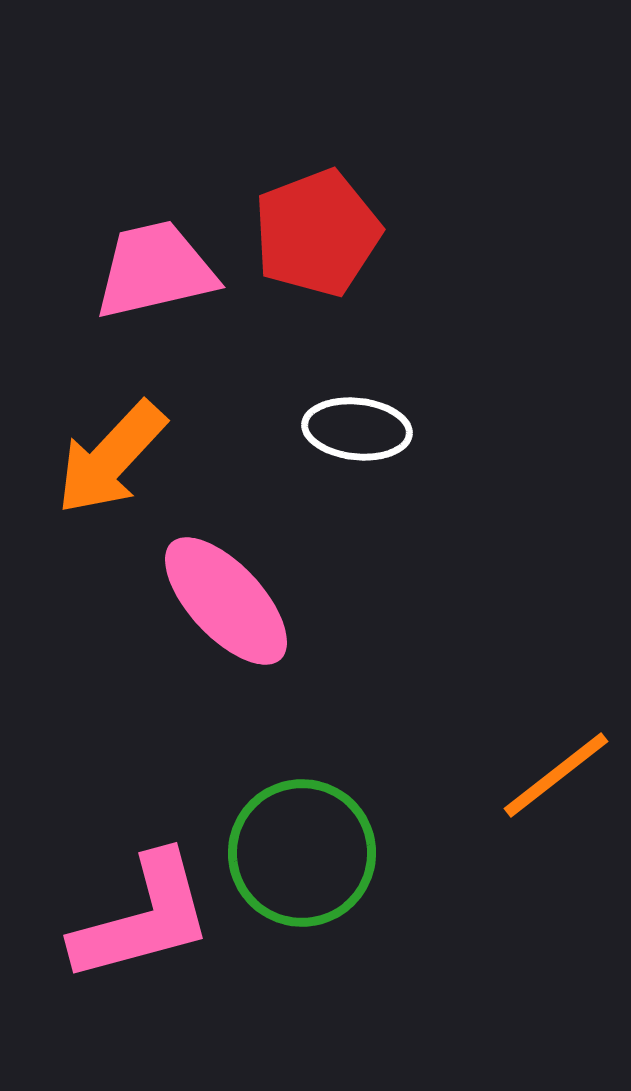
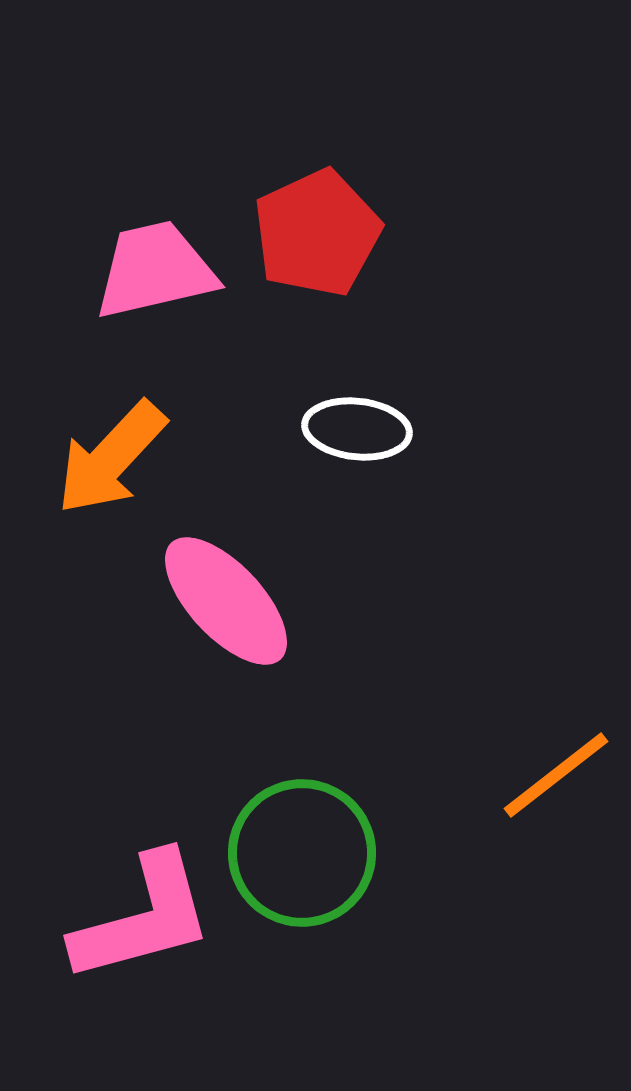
red pentagon: rotated 4 degrees counterclockwise
